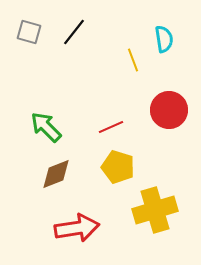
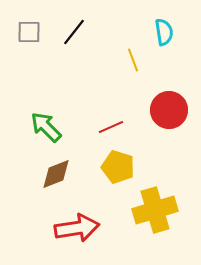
gray square: rotated 15 degrees counterclockwise
cyan semicircle: moved 7 px up
